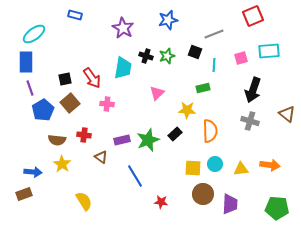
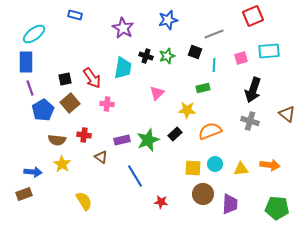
orange semicircle at (210, 131): rotated 110 degrees counterclockwise
